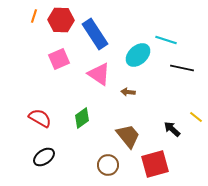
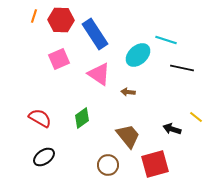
black arrow: rotated 24 degrees counterclockwise
